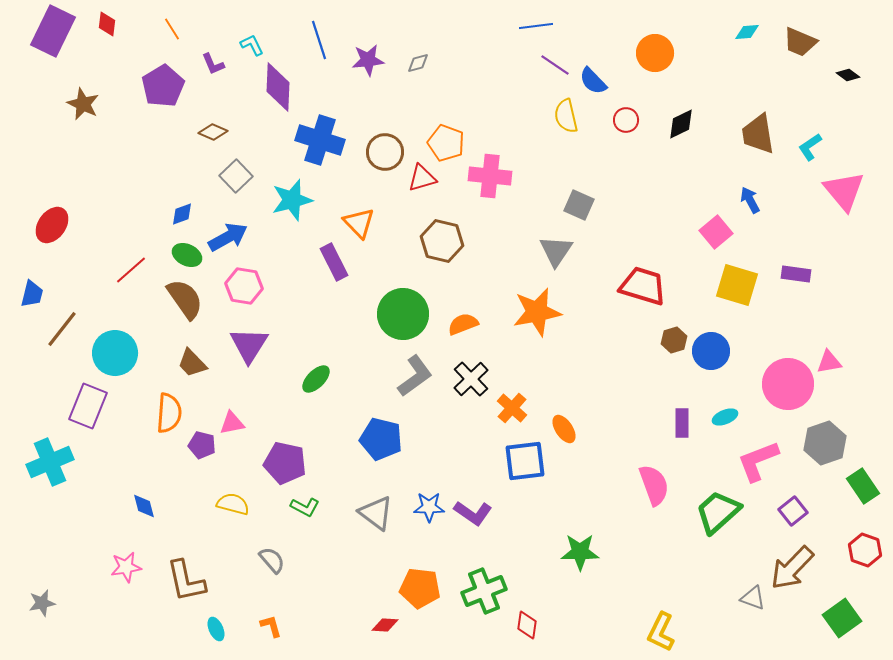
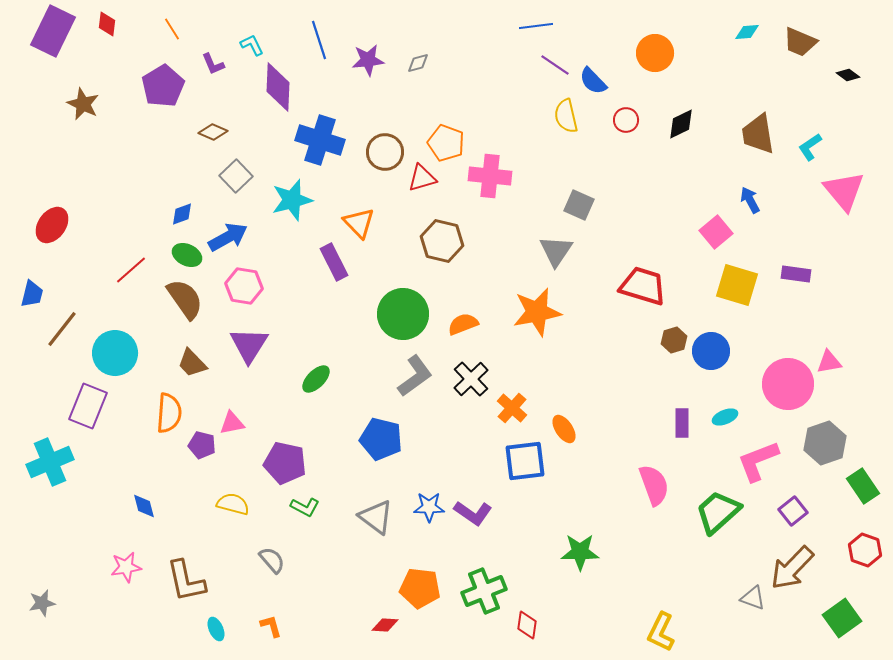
gray triangle at (376, 513): moved 4 px down
